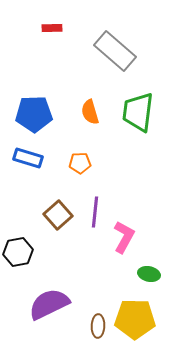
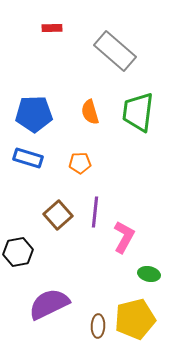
yellow pentagon: rotated 15 degrees counterclockwise
